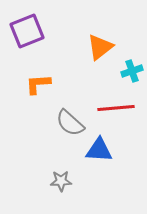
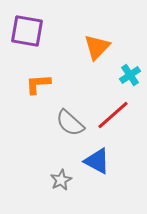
purple square: rotated 32 degrees clockwise
orange triangle: moved 3 px left; rotated 8 degrees counterclockwise
cyan cross: moved 2 px left, 4 px down; rotated 15 degrees counterclockwise
red line: moved 3 px left, 7 px down; rotated 36 degrees counterclockwise
blue triangle: moved 2 px left, 11 px down; rotated 24 degrees clockwise
gray star: moved 1 px up; rotated 25 degrees counterclockwise
